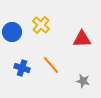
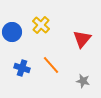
red triangle: rotated 48 degrees counterclockwise
